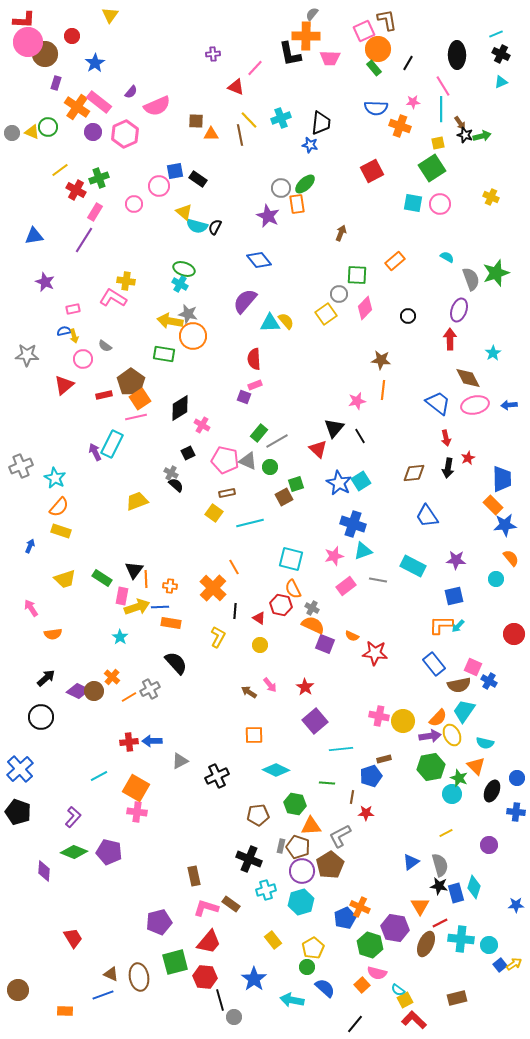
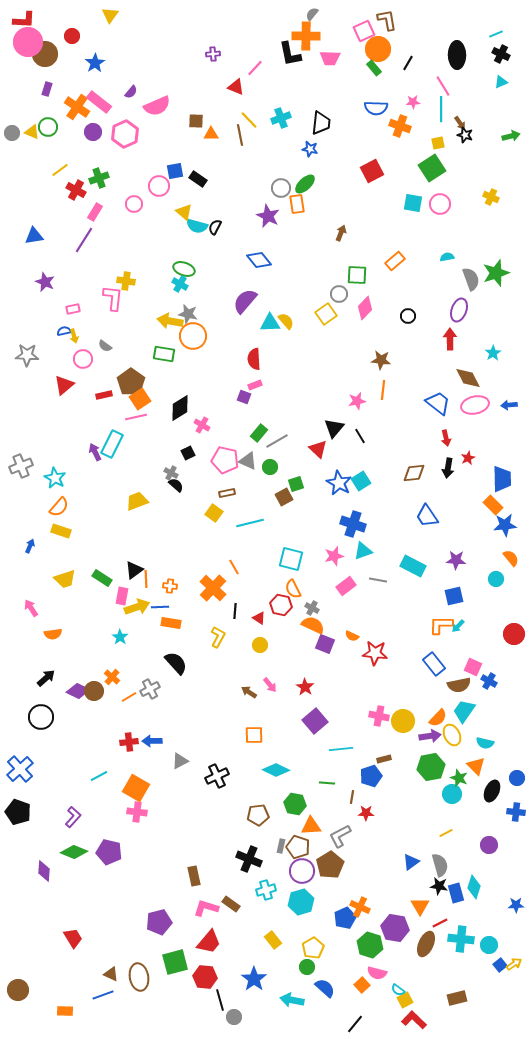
purple rectangle at (56, 83): moved 9 px left, 6 px down
green arrow at (482, 136): moved 29 px right
blue star at (310, 145): moved 4 px down
cyan semicircle at (447, 257): rotated 40 degrees counterclockwise
pink L-shape at (113, 298): rotated 64 degrees clockwise
black triangle at (134, 570): rotated 18 degrees clockwise
